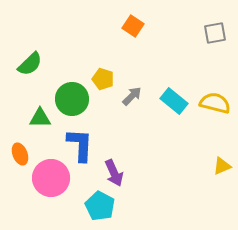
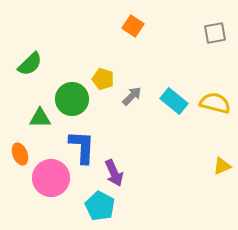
blue L-shape: moved 2 px right, 2 px down
